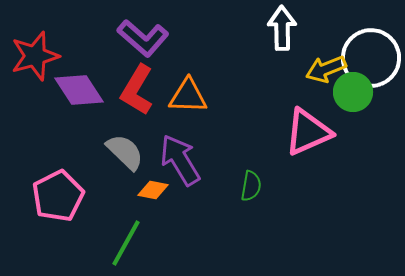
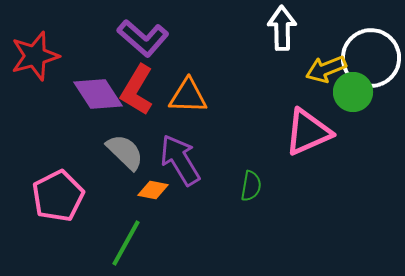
purple diamond: moved 19 px right, 4 px down
